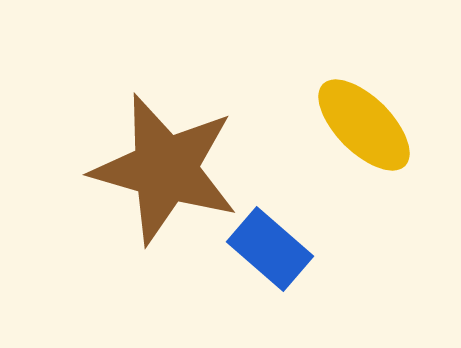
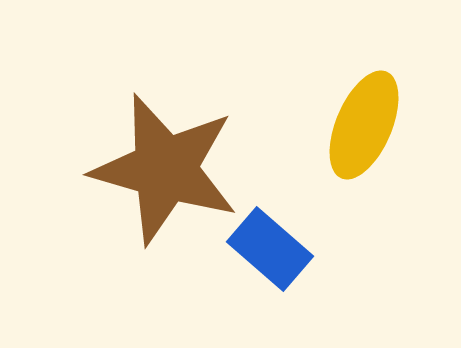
yellow ellipse: rotated 68 degrees clockwise
